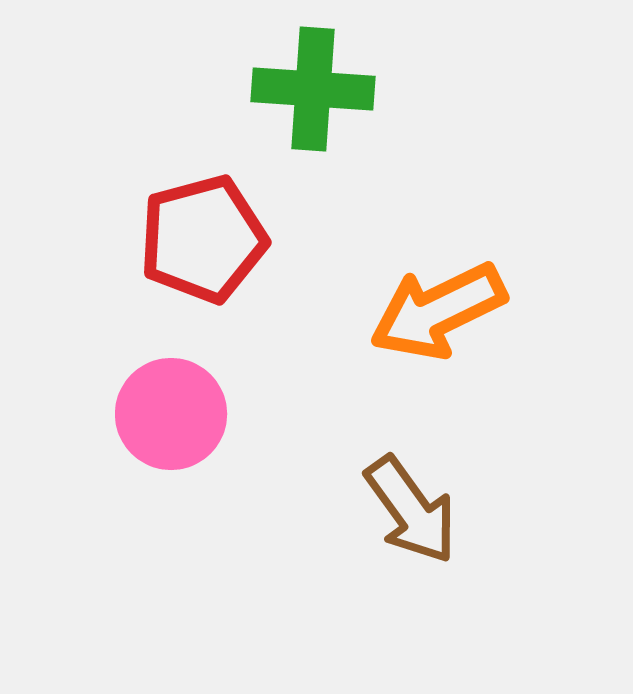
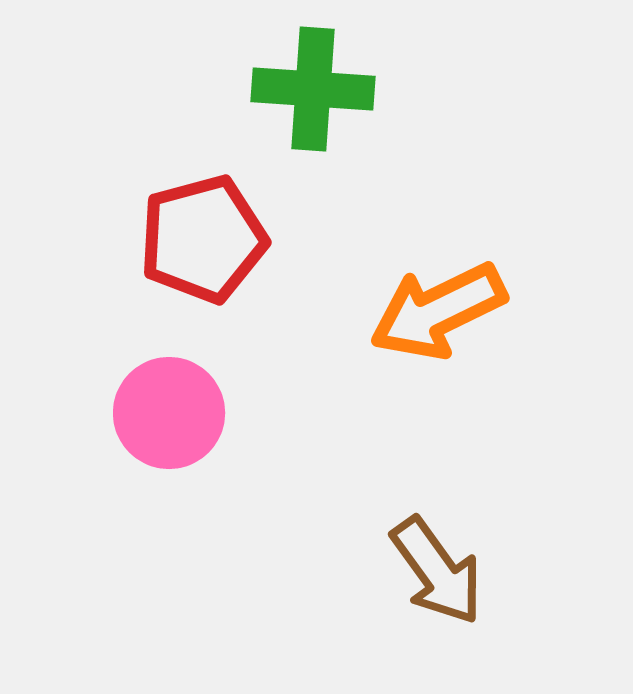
pink circle: moved 2 px left, 1 px up
brown arrow: moved 26 px right, 61 px down
